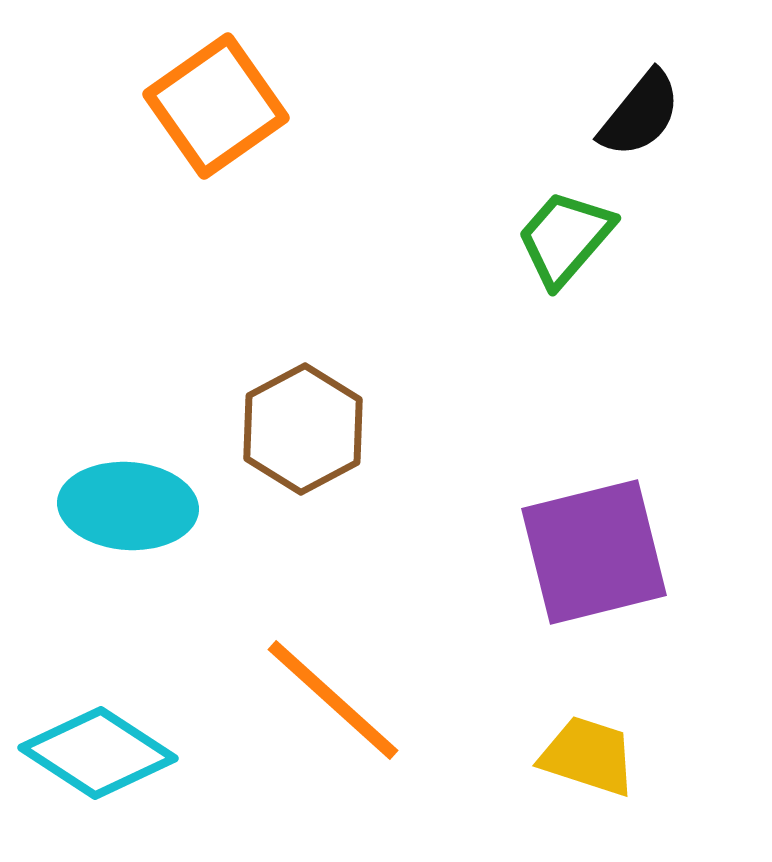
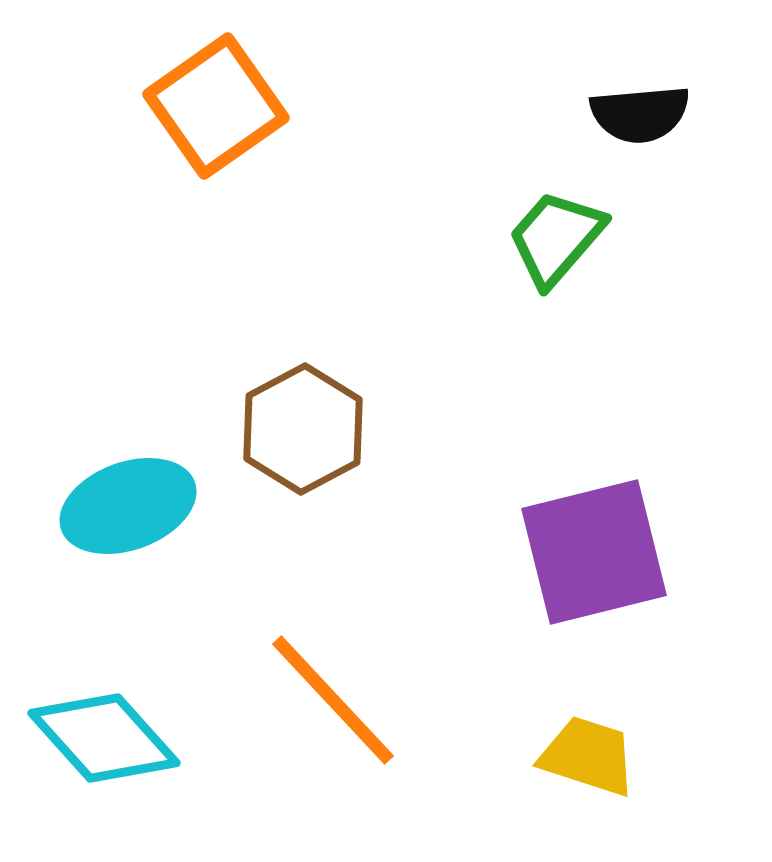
black semicircle: rotated 46 degrees clockwise
green trapezoid: moved 9 px left
cyan ellipse: rotated 24 degrees counterclockwise
orange line: rotated 5 degrees clockwise
cyan diamond: moved 6 px right, 15 px up; rotated 15 degrees clockwise
